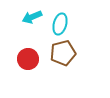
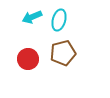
cyan ellipse: moved 1 px left, 4 px up
